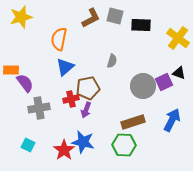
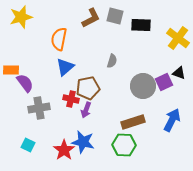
red cross: rotated 28 degrees clockwise
